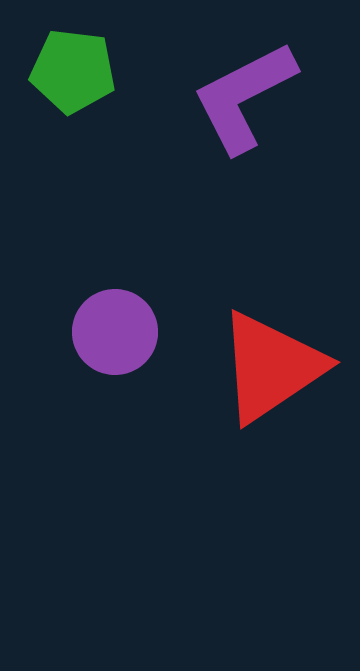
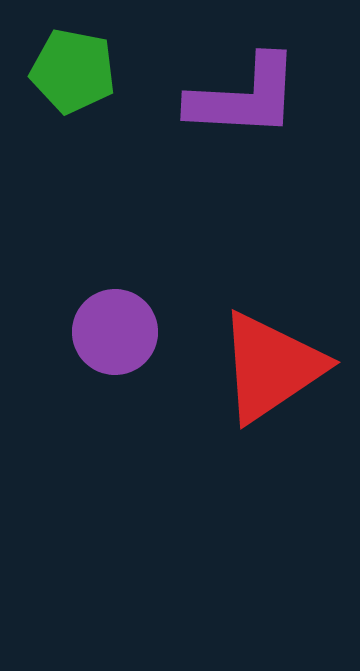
green pentagon: rotated 4 degrees clockwise
purple L-shape: rotated 150 degrees counterclockwise
